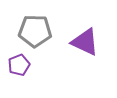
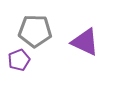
purple pentagon: moved 5 px up
